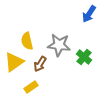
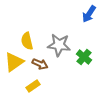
brown arrow: rotated 98 degrees counterclockwise
yellow rectangle: moved 2 px right, 1 px up
